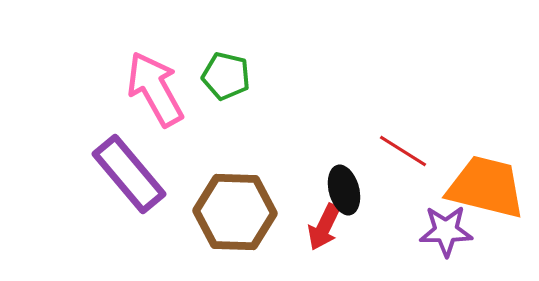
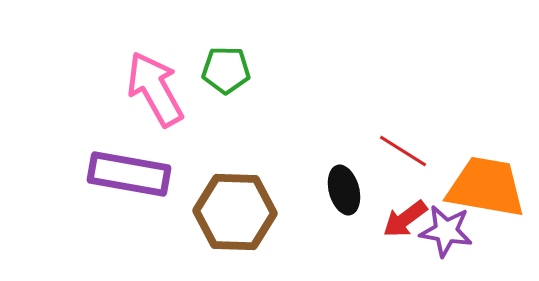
green pentagon: moved 6 px up; rotated 12 degrees counterclockwise
purple rectangle: rotated 40 degrees counterclockwise
orange trapezoid: rotated 4 degrees counterclockwise
red arrow: moved 81 px right, 8 px up; rotated 27 degrees clockwise
purple star: rotated 10 degrees clockwise
